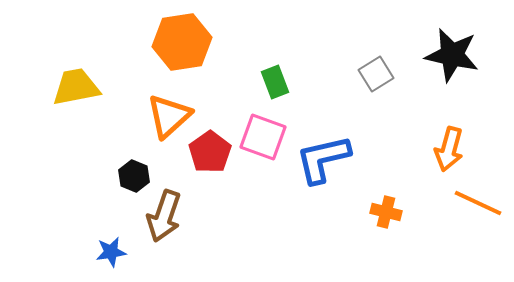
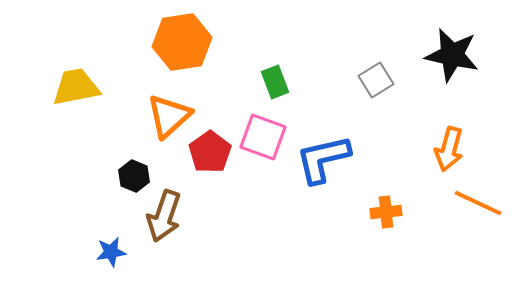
gray square: moved 6 px down
orange cross: rotated 20 degrees counterclockwise
